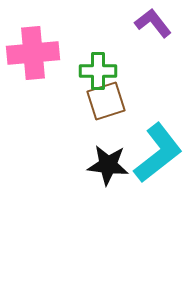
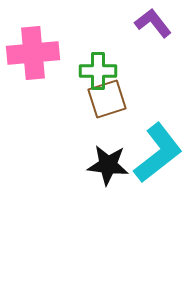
brown square: moved 1 px right, 2 px up
